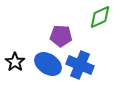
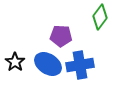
green diamond: rotated 30 degrees counterclockwise
blue cross: rotated 32 degrees counterclockwise
